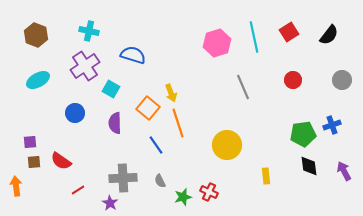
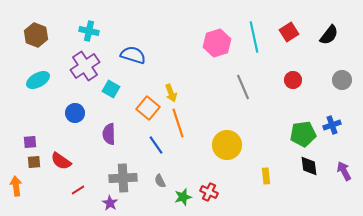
purple semicircle: moved 6 px left, 11 px down
